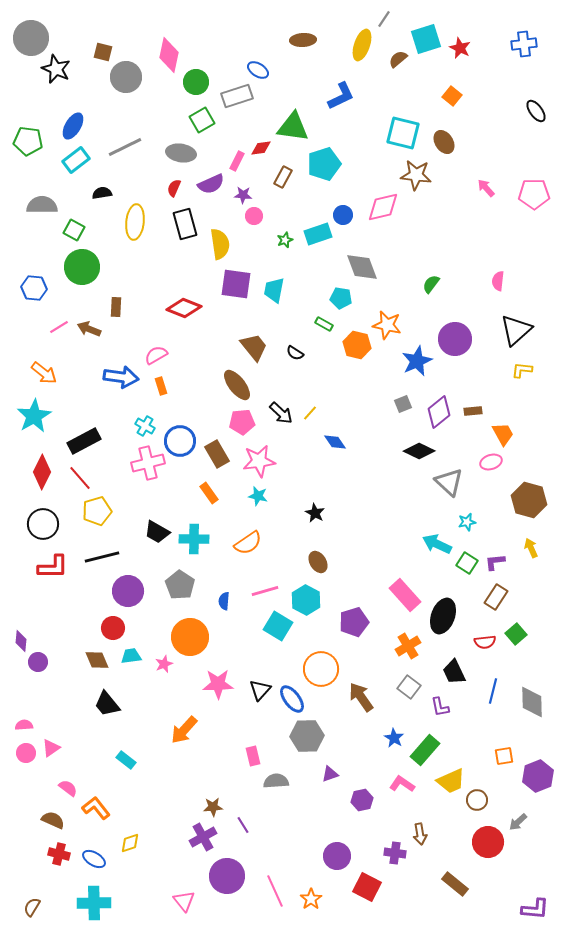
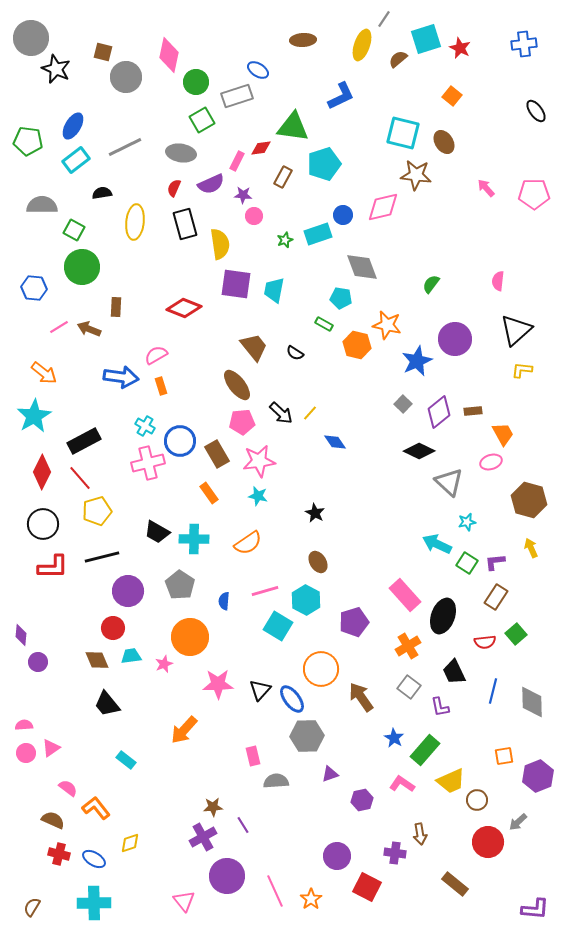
gray square at (403, 404): rotated 24 degrees counterclockwise
purple diamond at (21, 641): moved 6 px up
